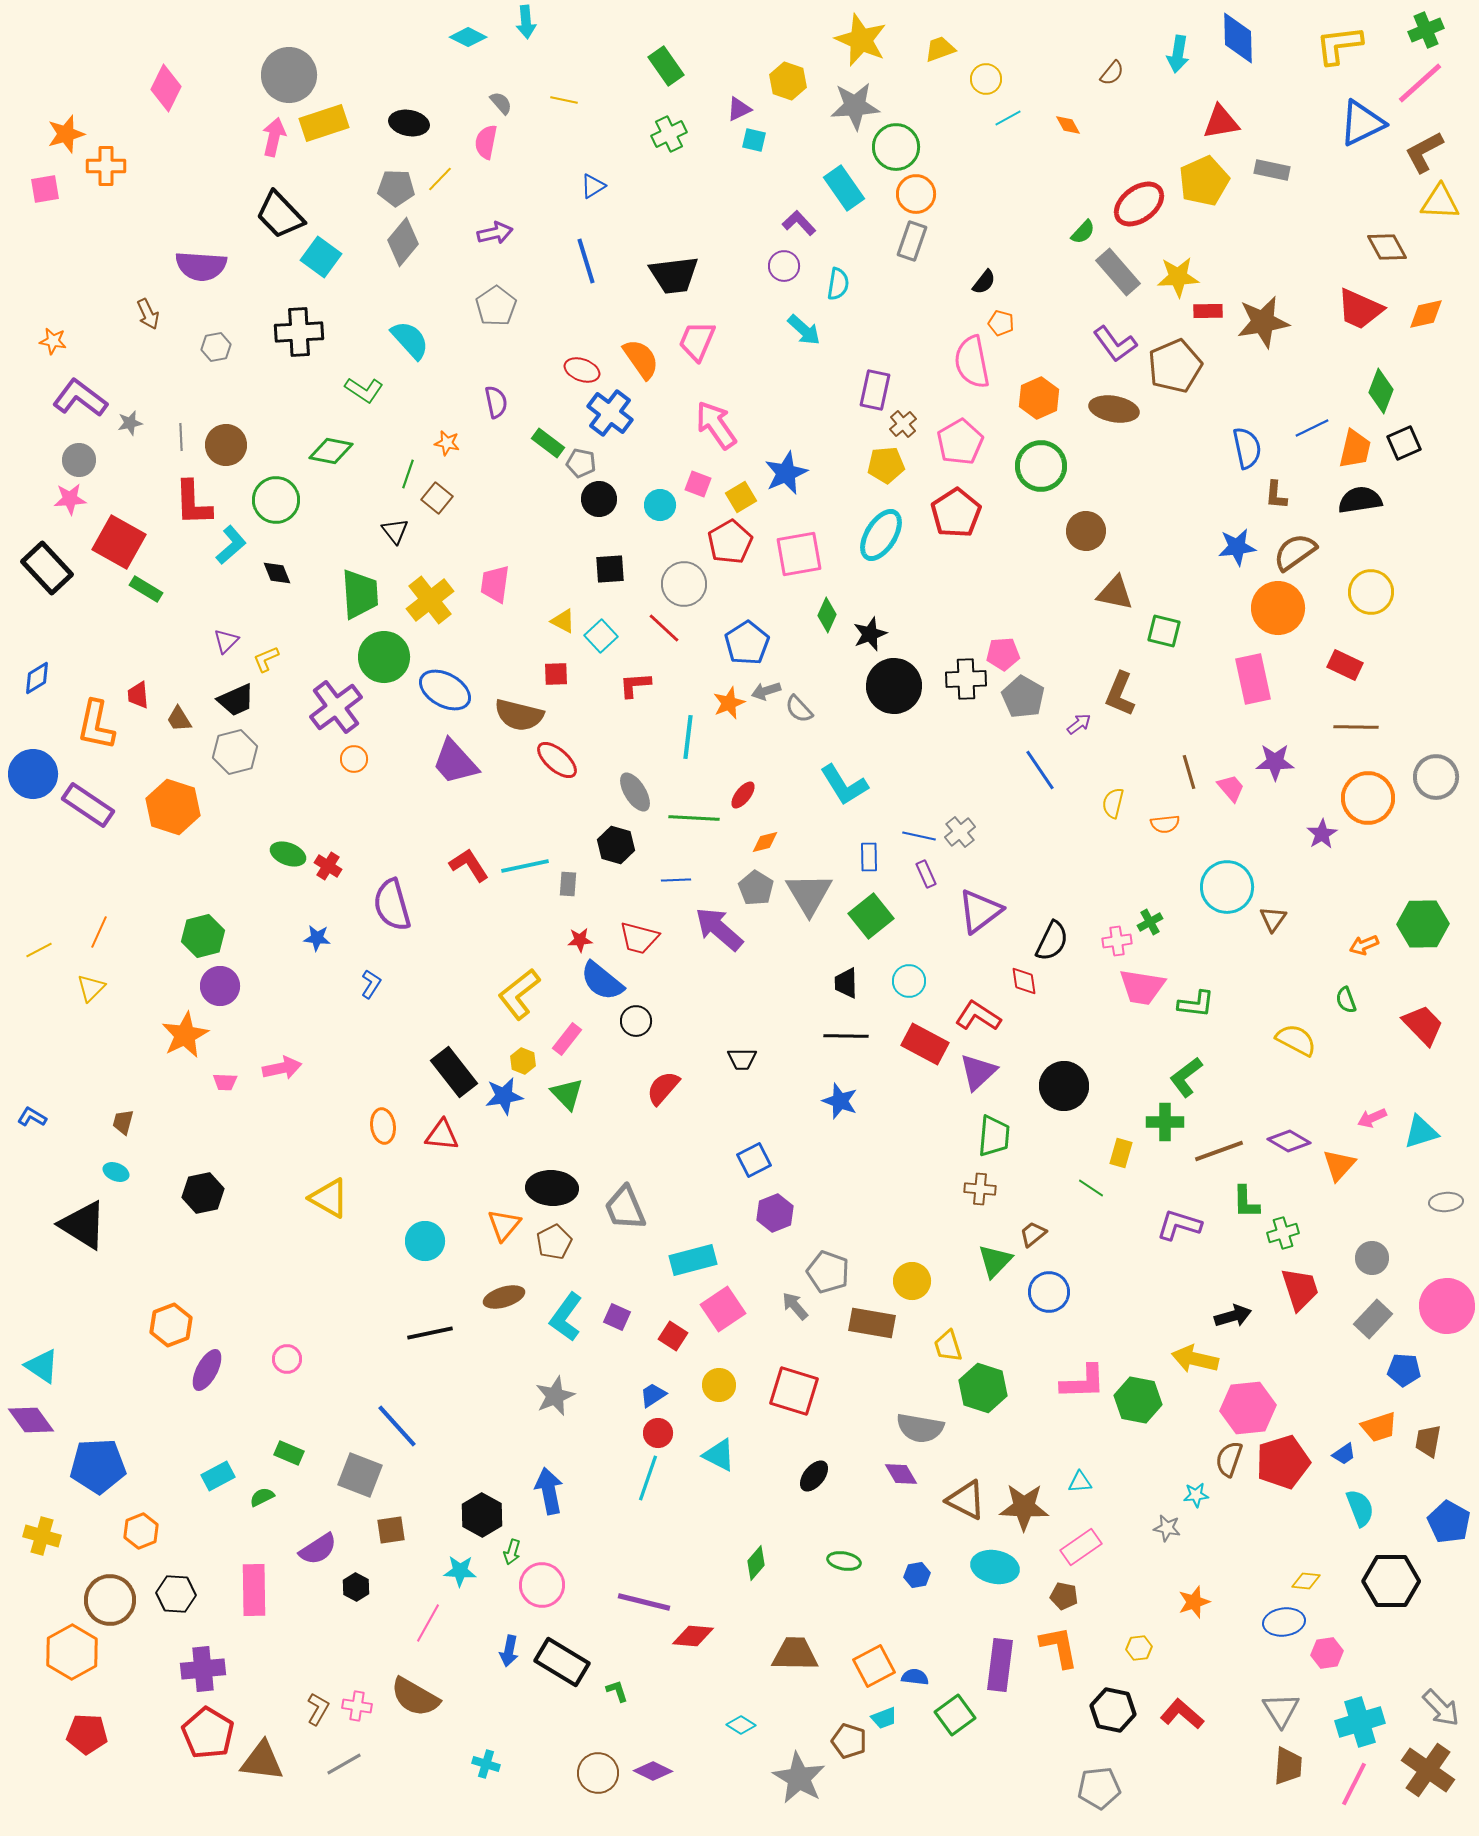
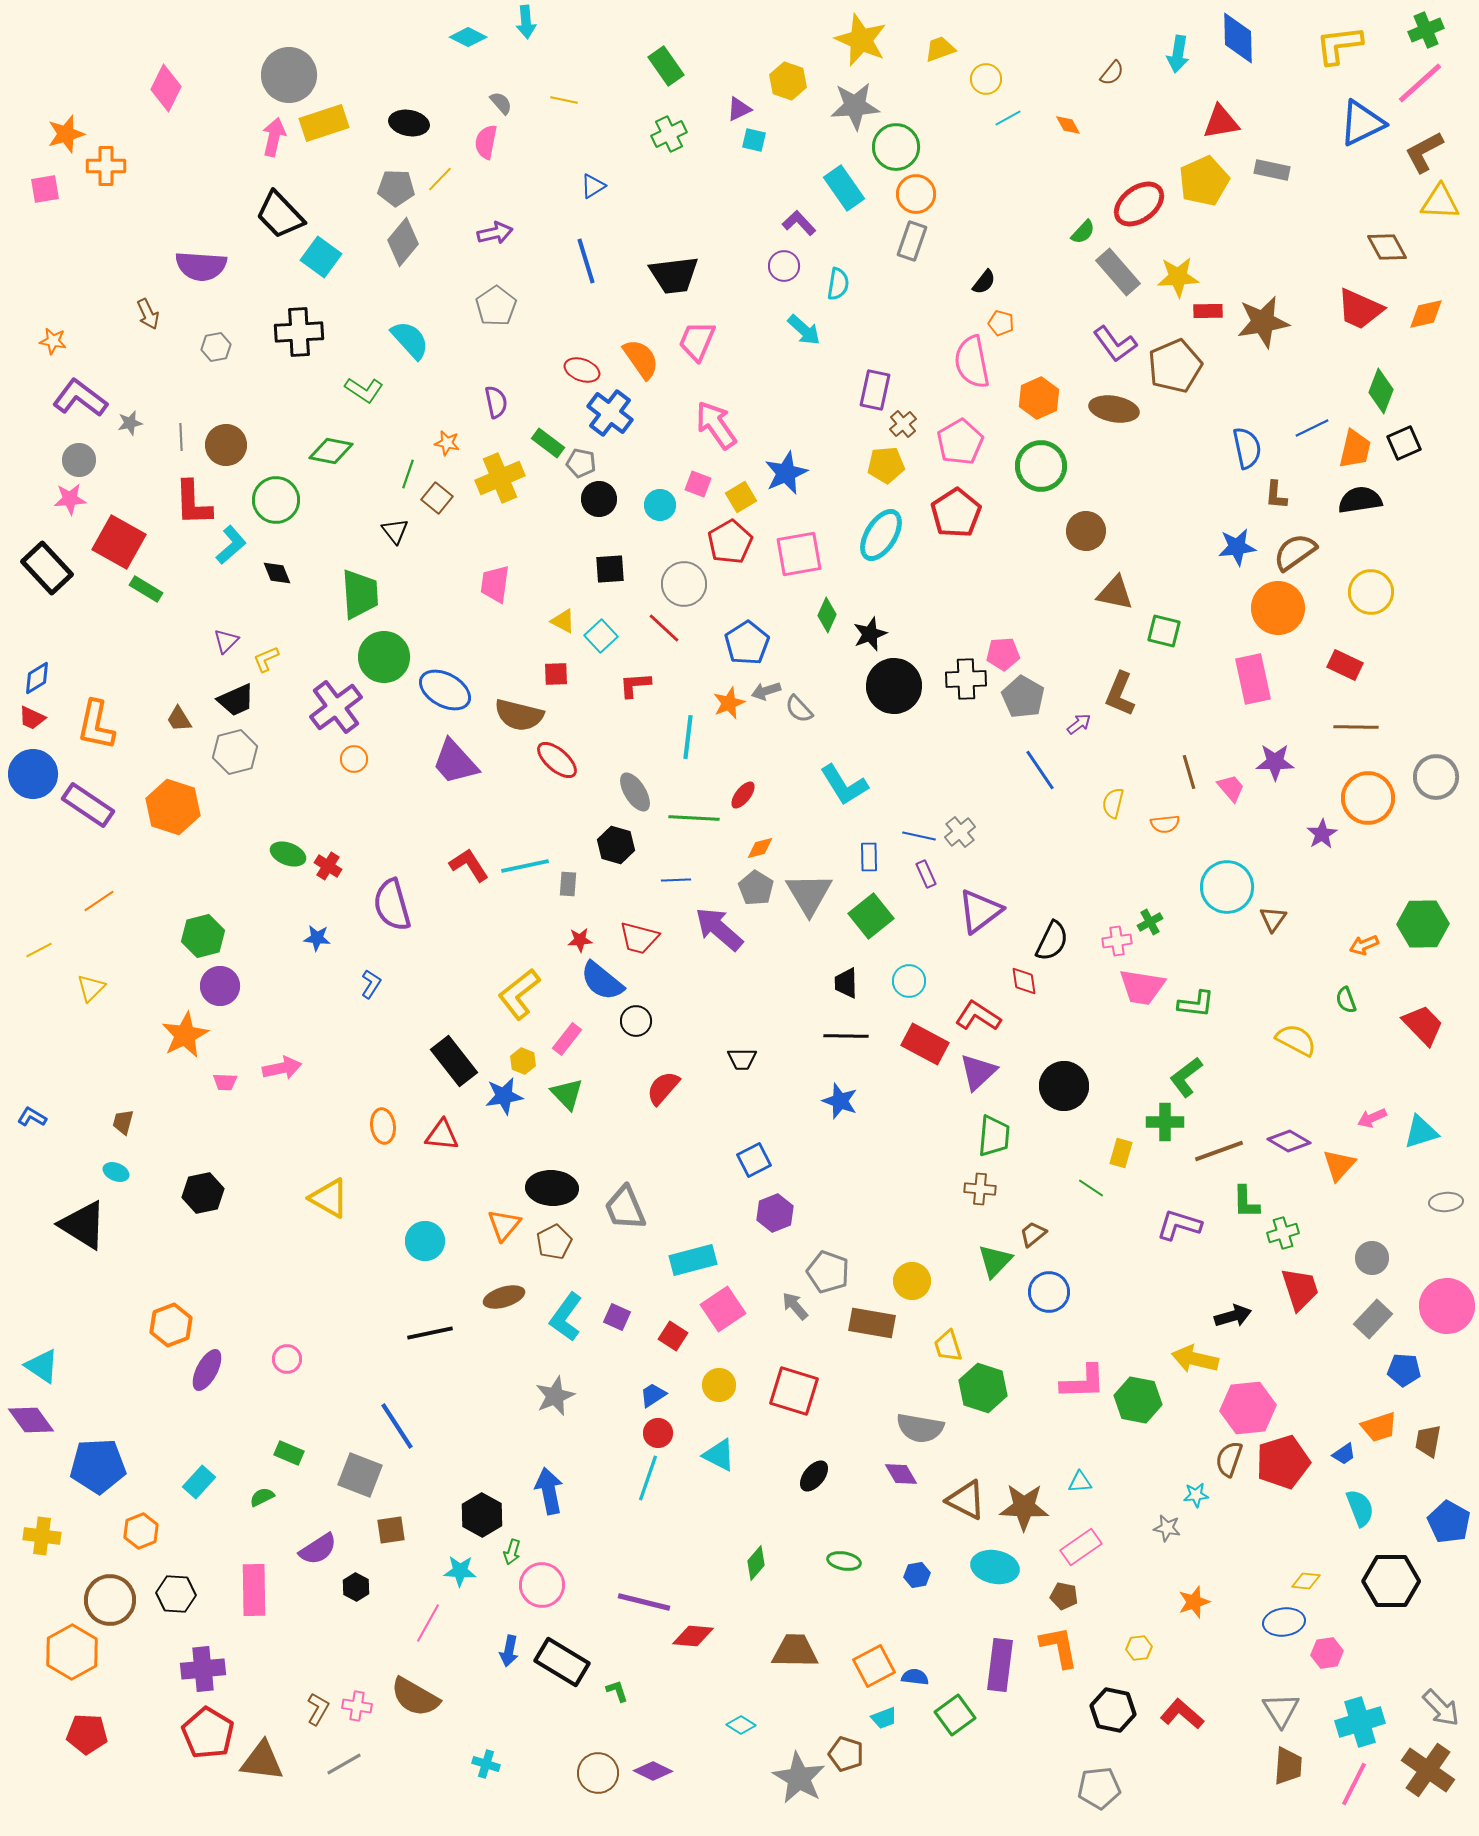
yellow cross at (430, 600): moved 70 px right, 122 px up; rotated 15 degrees clockwise
red trapezoid at (138, 695): moved 106 px left, 23 px down; rotated 60 degrees counterclockwise
orange diamond at (765, 842): moved 5 px left, 6 px down
orange line at (99, 932): moved 31 px up; rotated 32 degrees clockwise
black rectangle at (454, 1072): moved 11 px up
blue line at (397, 1426): rotated 9 degrees clockwise
cyan rectangle at (218, 1476): moved 19 px left, 6 px down; rotated 20 degrees counterclockwise
yellow cross at (42, 1536): rotated 9 degrees counterclockwise
brown trapezoid at (795, 1654): moved 3 px up
brown pentagon at (849, 1741): moved 3 px left, 13 px down
